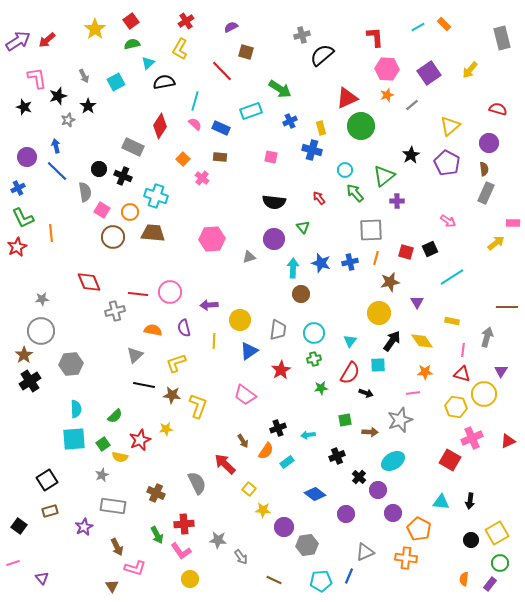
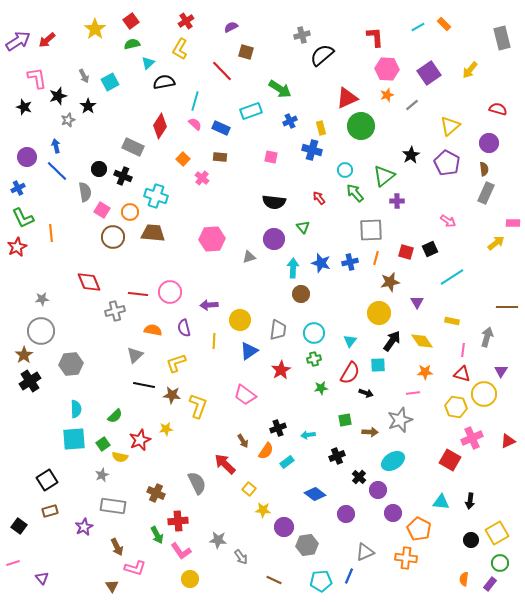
cyan square at (116, 82): moved 6 px left
red cross at (184, 524): moved 6 px left, 3 px up
